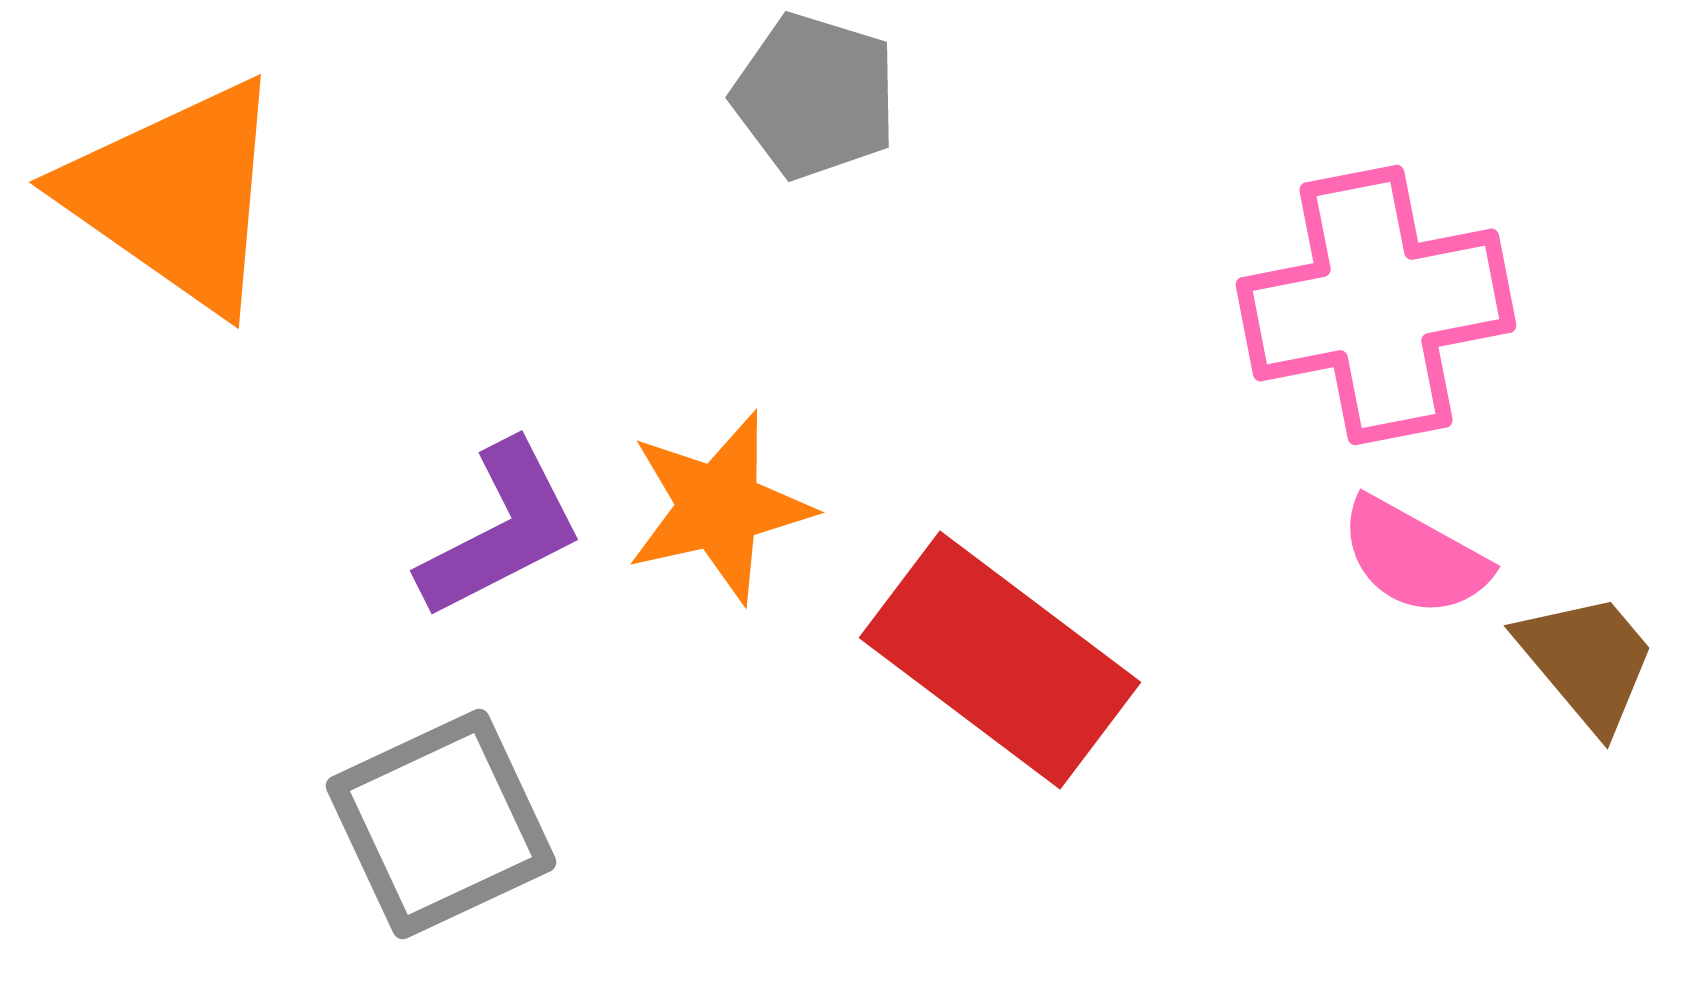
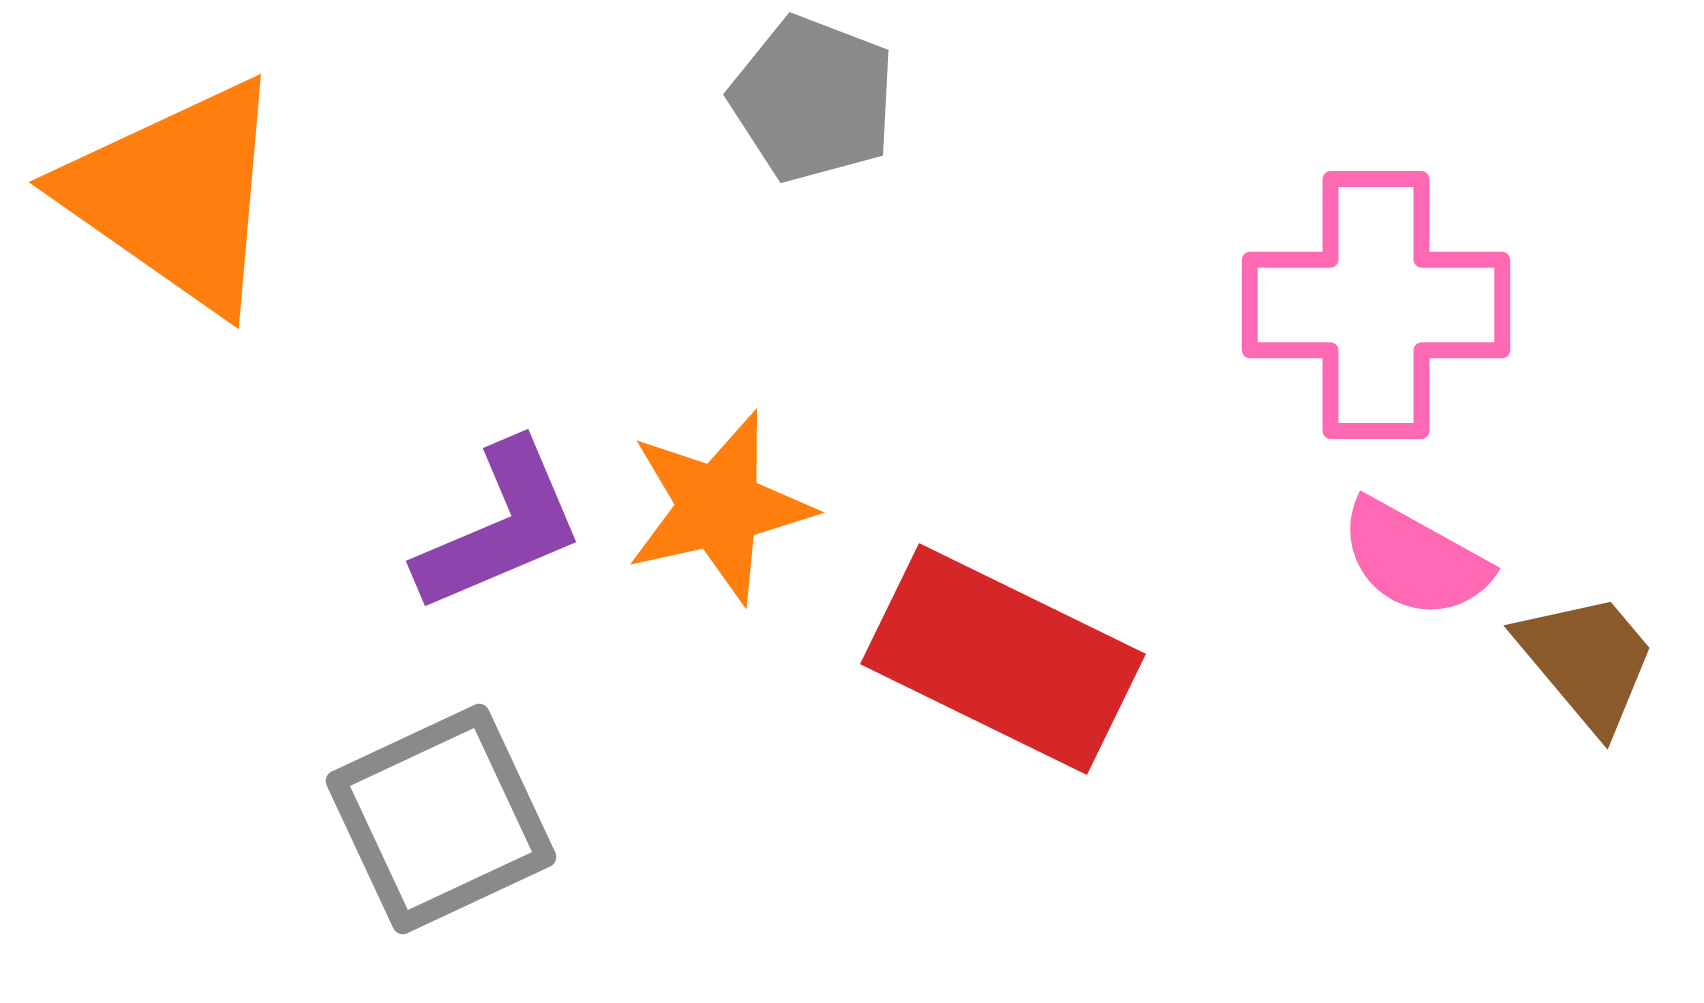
gray pentagon: moved 2 px left, 3 px down; rotated 4 degrees clockwise
pink cross: rotated 11 degrees clockwise
purple L-shape: moved 1 px left, 3 px up; rotated 4 degrees clockwise
pink semicircle: moved 2 px down
red rectangle: moved 3 px right, 1 px up; rotated 11 degrees counterclockwise
gray square: moved 5 px up
